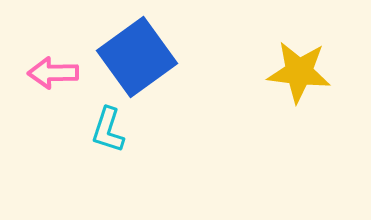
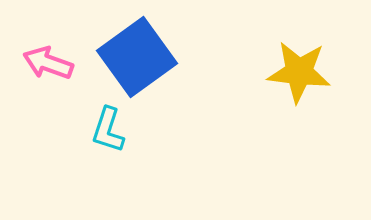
pink arrow: moved 5 px left, 10 px up; rotated 21 degrees clockwise
